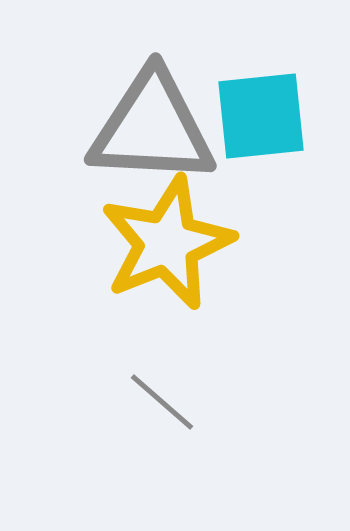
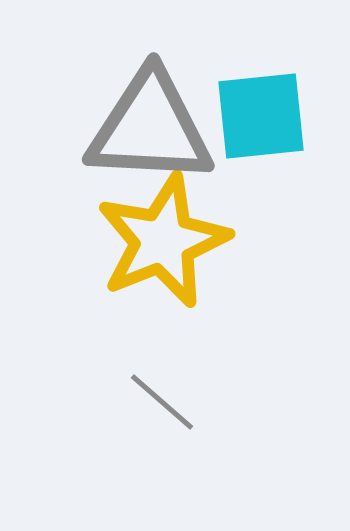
gray triangle: moved 2 px left
yellow star: moved 4 px left, 2 px up
